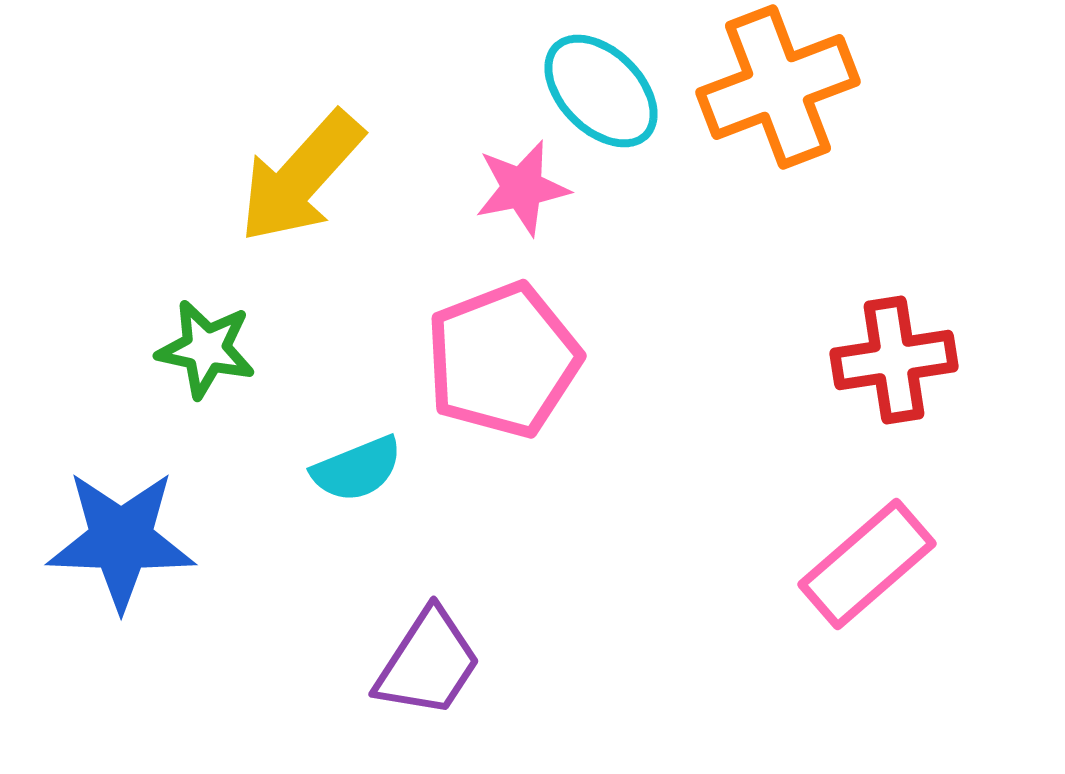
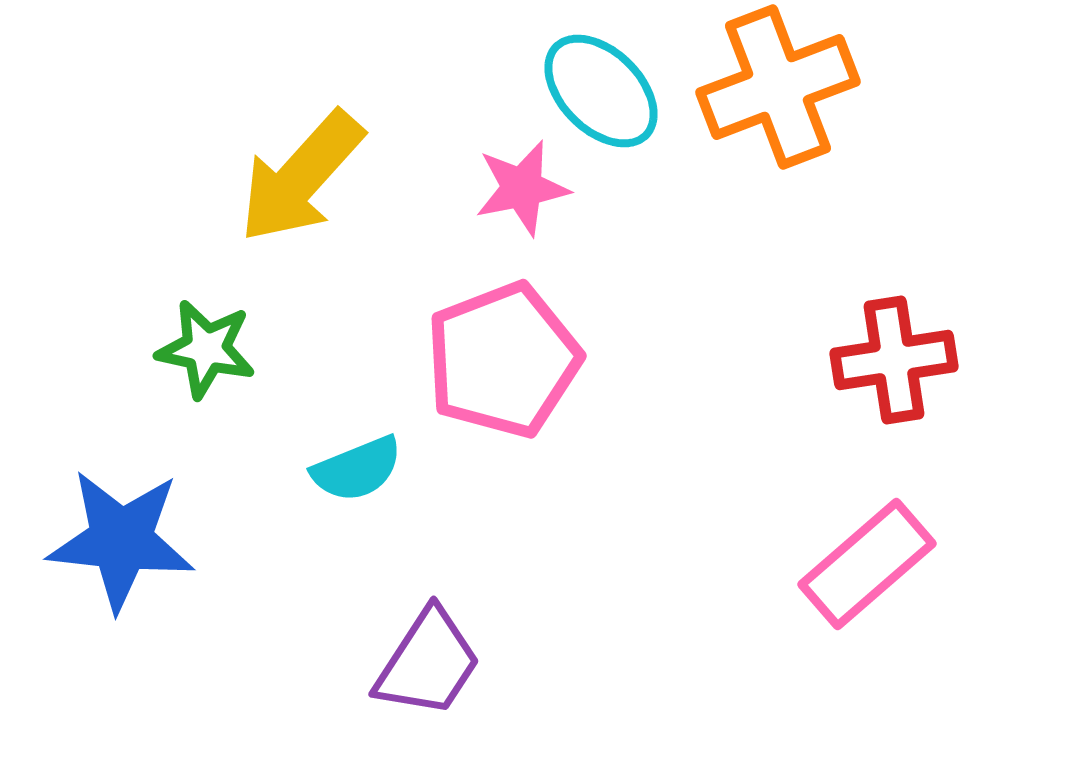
blue star: rotated 4 degrees clockwise
